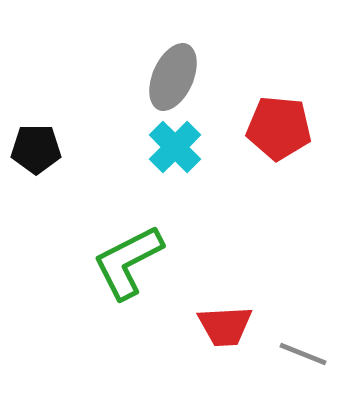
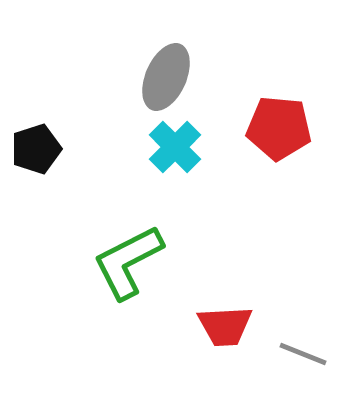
gray ellipse: moved 7 px left
black pentagon: rotated 18 degrees counterclockwise
